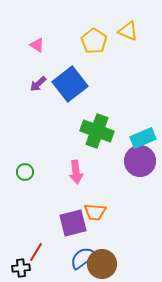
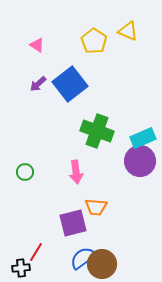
orange trapezoid: moved 1 px right, 5 px up
